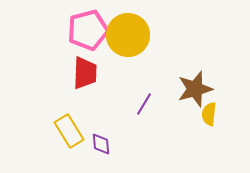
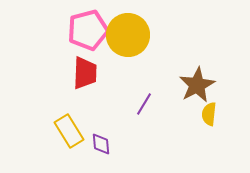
brown star: moved 2 px right, 4 px up; rotated 12 degrees counterclockwise
